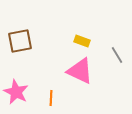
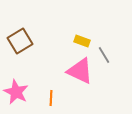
brown square: rotated 20 degrees counterclockwise
gray line: moved 13 px left
